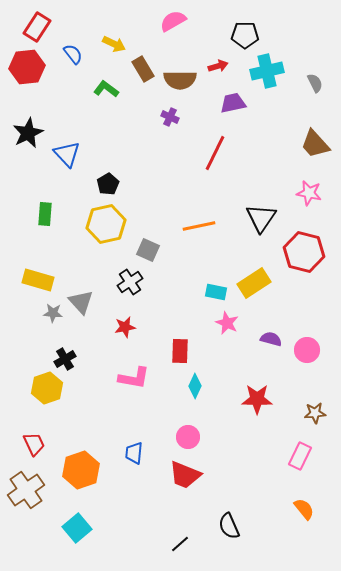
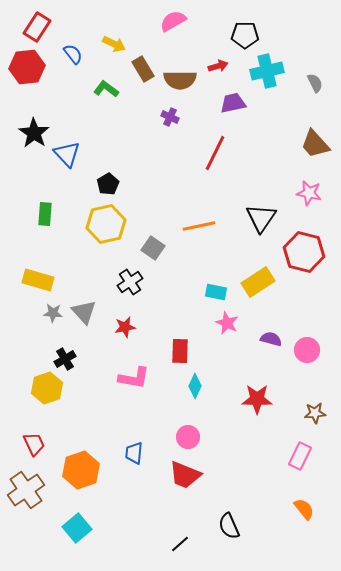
black star at (28, 133): moved 6 px right; rotated 12 degrees counterclockwise
gray square at (148, 250): moved 5 px right, 2 px up; rotated 10 degrees clockwise
yellow rectangle at (254, 283): moved 4 px right, 1 px up
gray triangle at (81, 302): moved 3 px right, 10 px down
